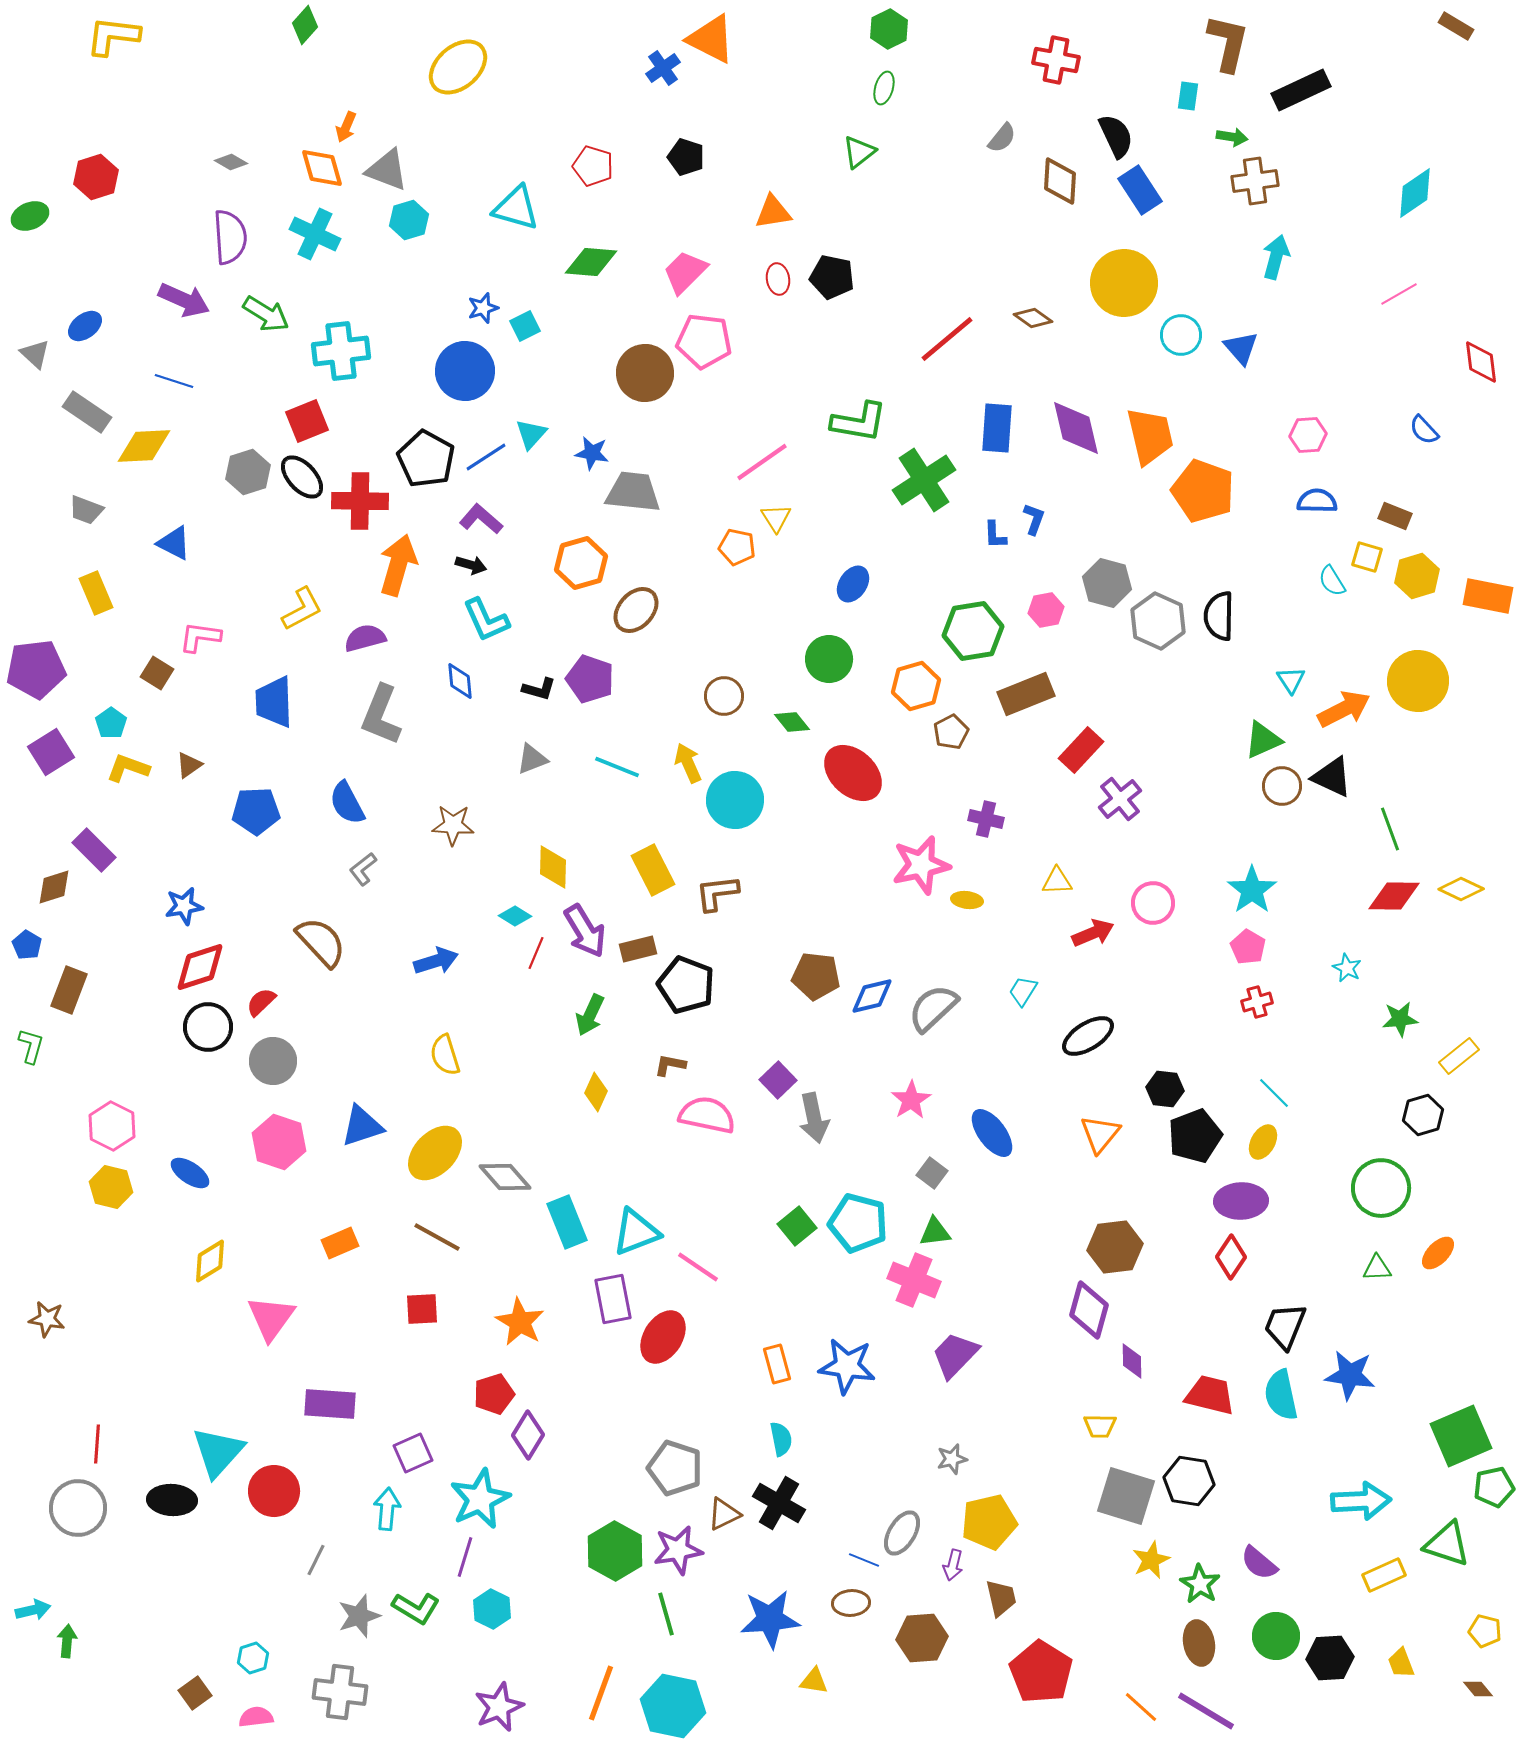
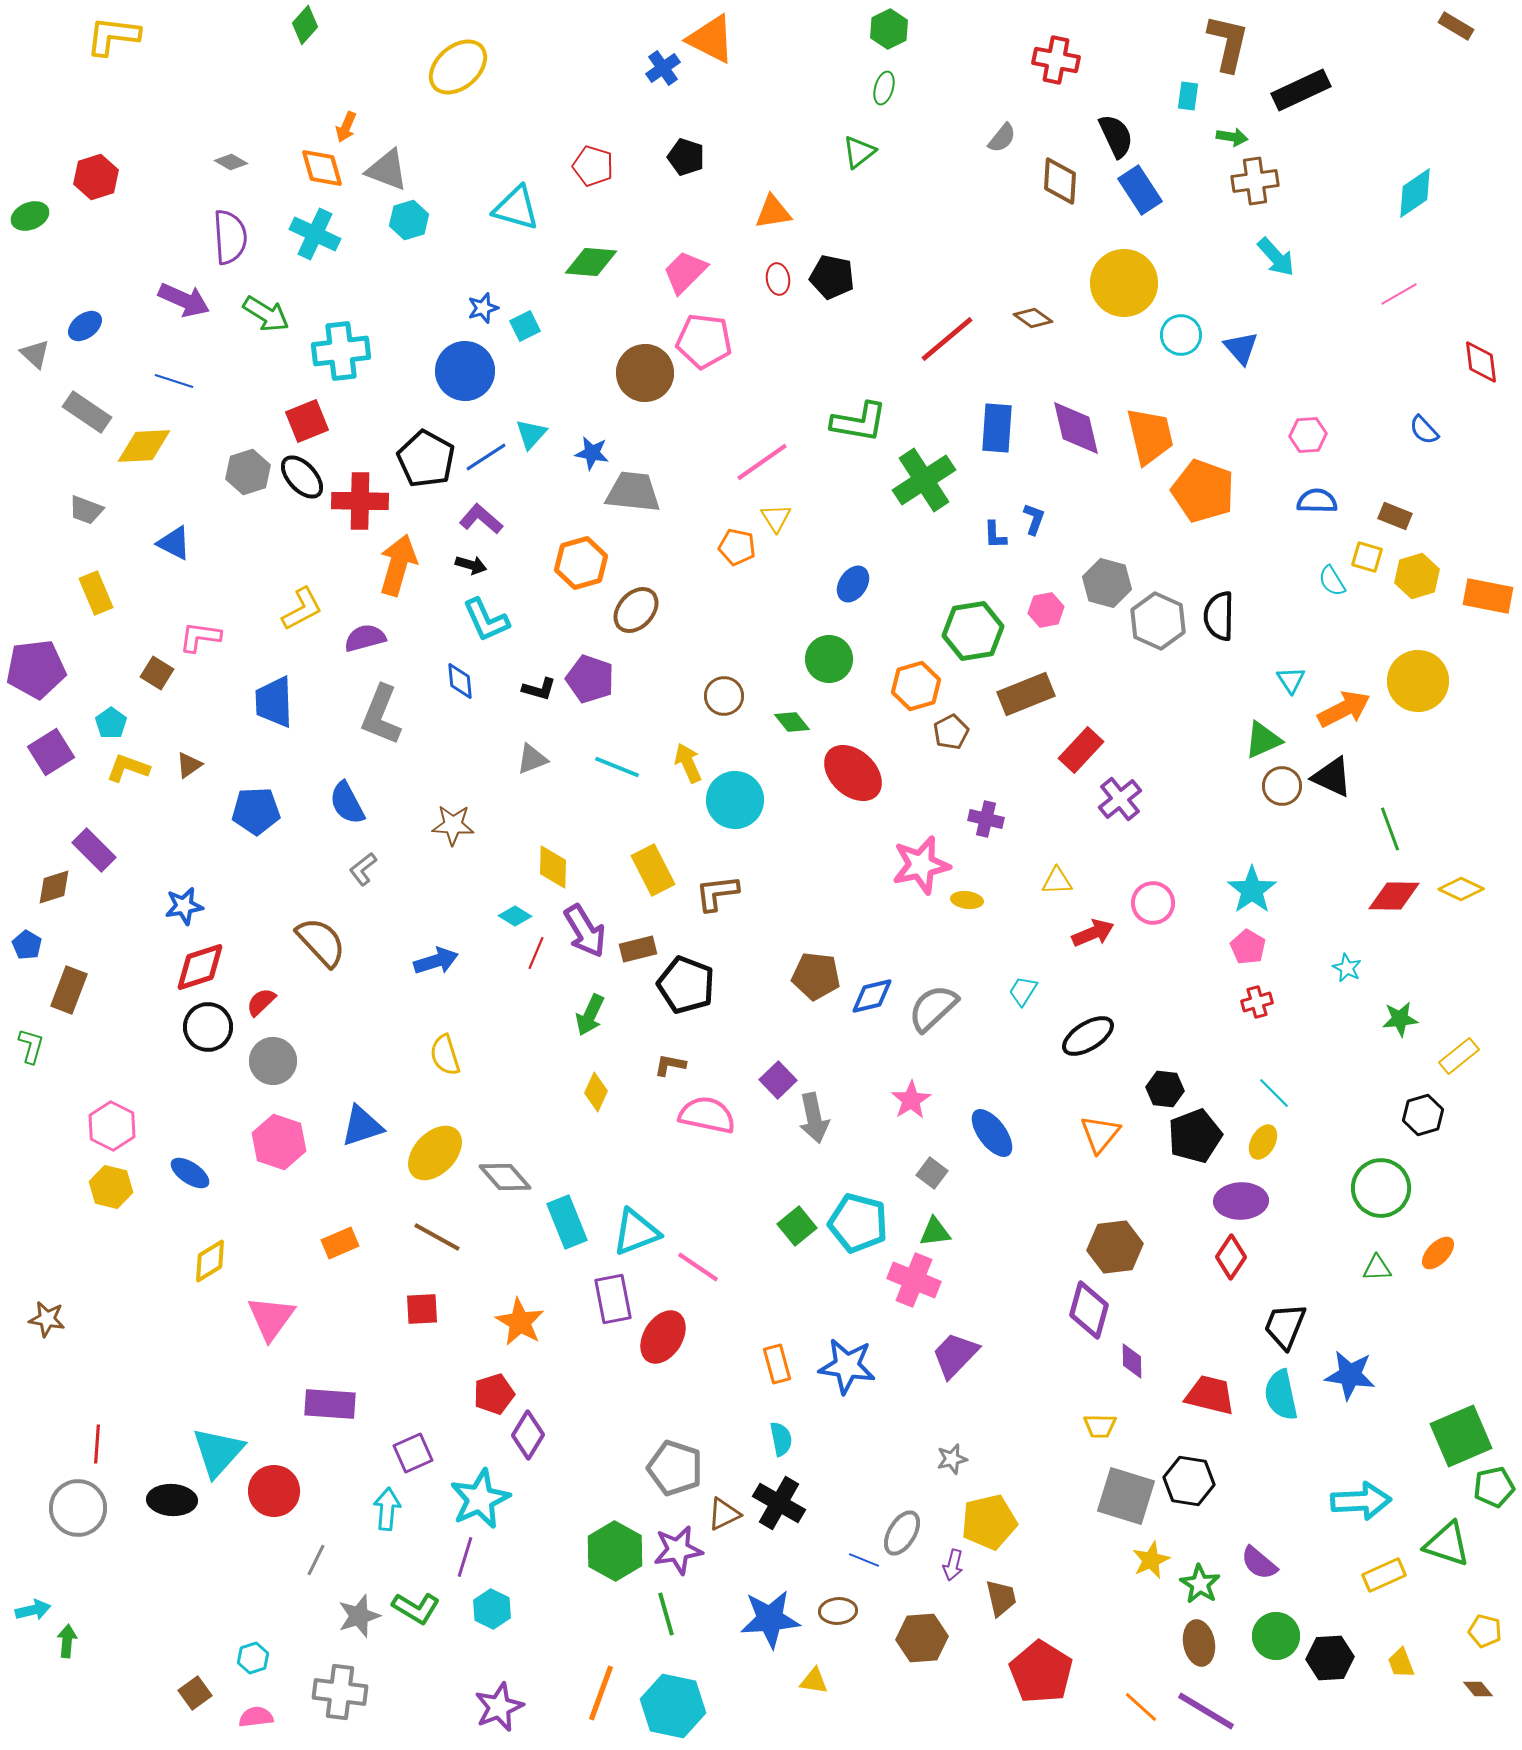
cyan arrow at (1276, 257): rotated 123 degrees clockwise
brown ellipse at (851, 1603): moved 13 px left, 8 px down
